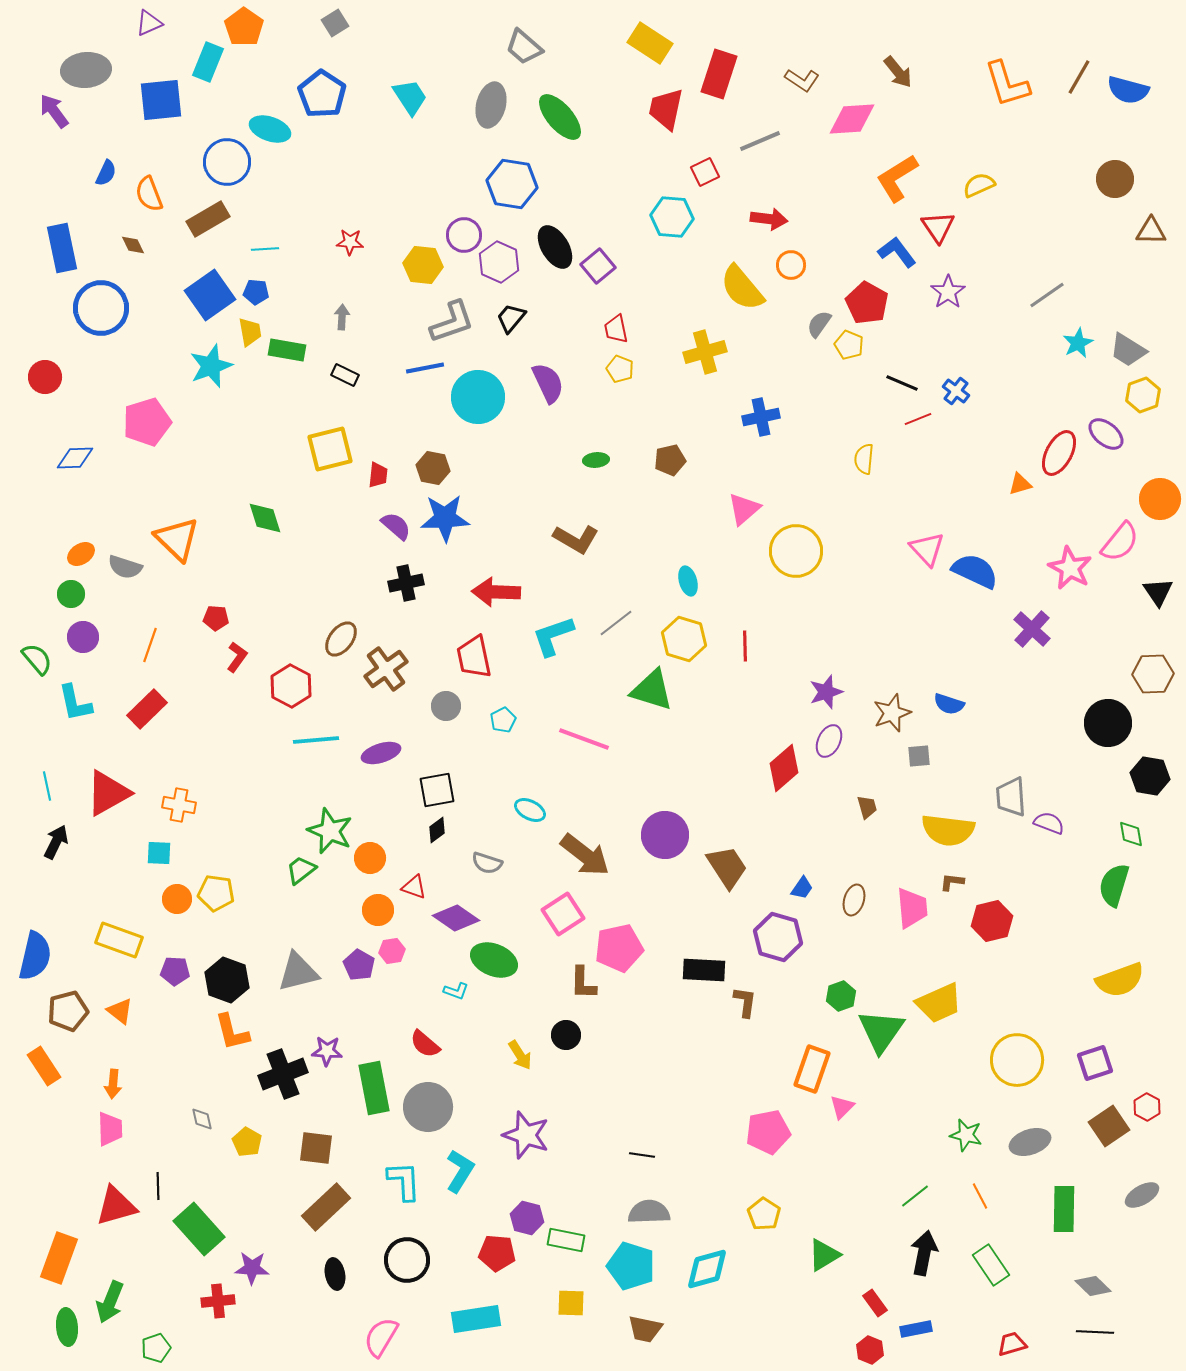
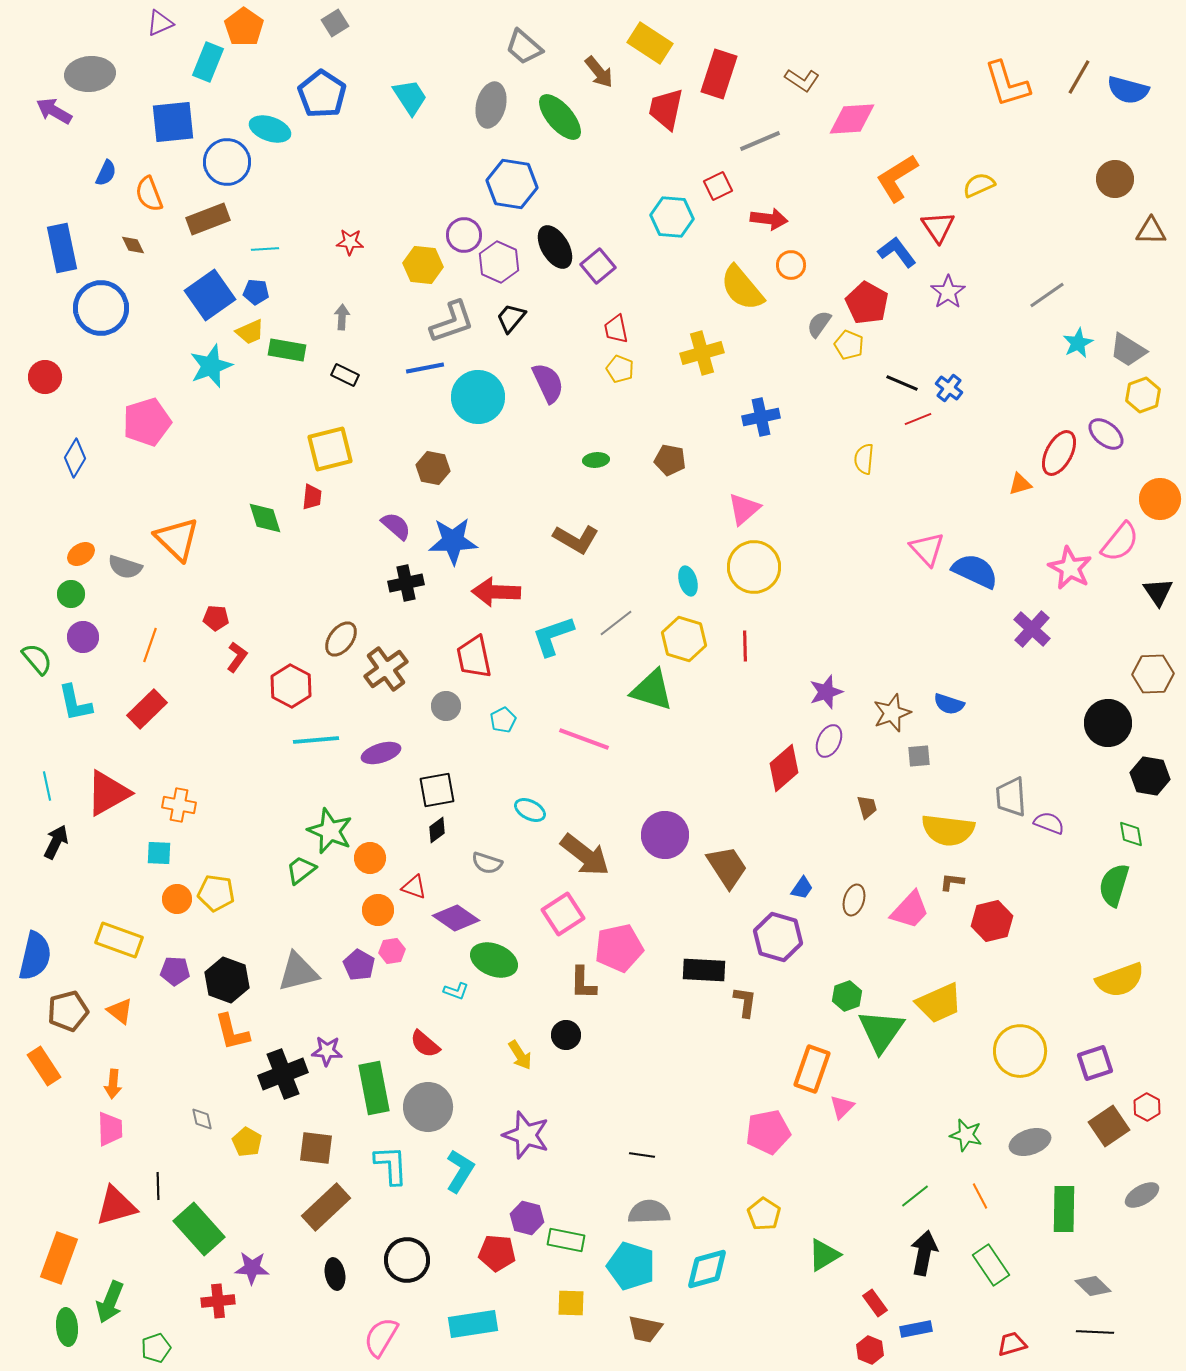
purple triangle at (149, 23): moved 11 px right
gray ellipse at (86, 70): moved 4 px right, 4 px down
brown arrow at (898, 72): moved 299 px left
blue square at (161, 100): moved 12 px right, 22 px down
purple arrow at (54, 111): rotated 24 degrees counterclockwise
red square at (705, 172): moved 13 px right, 14 px down
brown rectangle at (208, 219): rotated 9 degrees clockwise
yellow trapezoid at (250, 332): rotated 76 degrees clockwise
yellow cross at (705, 352): moved 3 px left, 1 px down
blue cross at (956, 391): moved 7 px left, 3 px up
blue diamond at (75, 458): rotated 57 degrees counterclockwise
brown pentagon at (670, 460): rotated 24 degrees clockwise
red trapezoid at (378, 475): moved 66 px left, 22 px down
blue star at (445, 518): moved 8 px right, 23 px down
yellow circle at (796, 551): moved 42 px left, 16 px down
pink trapezoid at (912, 908): moved 2 px left, 2 px down; rotated 48 degrees clockwise
green hexagon at (841, 996): moved 6 px right
yellow circle at (1017, 1060): moved 3 px right, 9 px up
cyan L-shape at (404, 1181): moved 13 px left, 16 px up
cyan rectangle at (476, 1319): moved 3 px left, 5 px down
